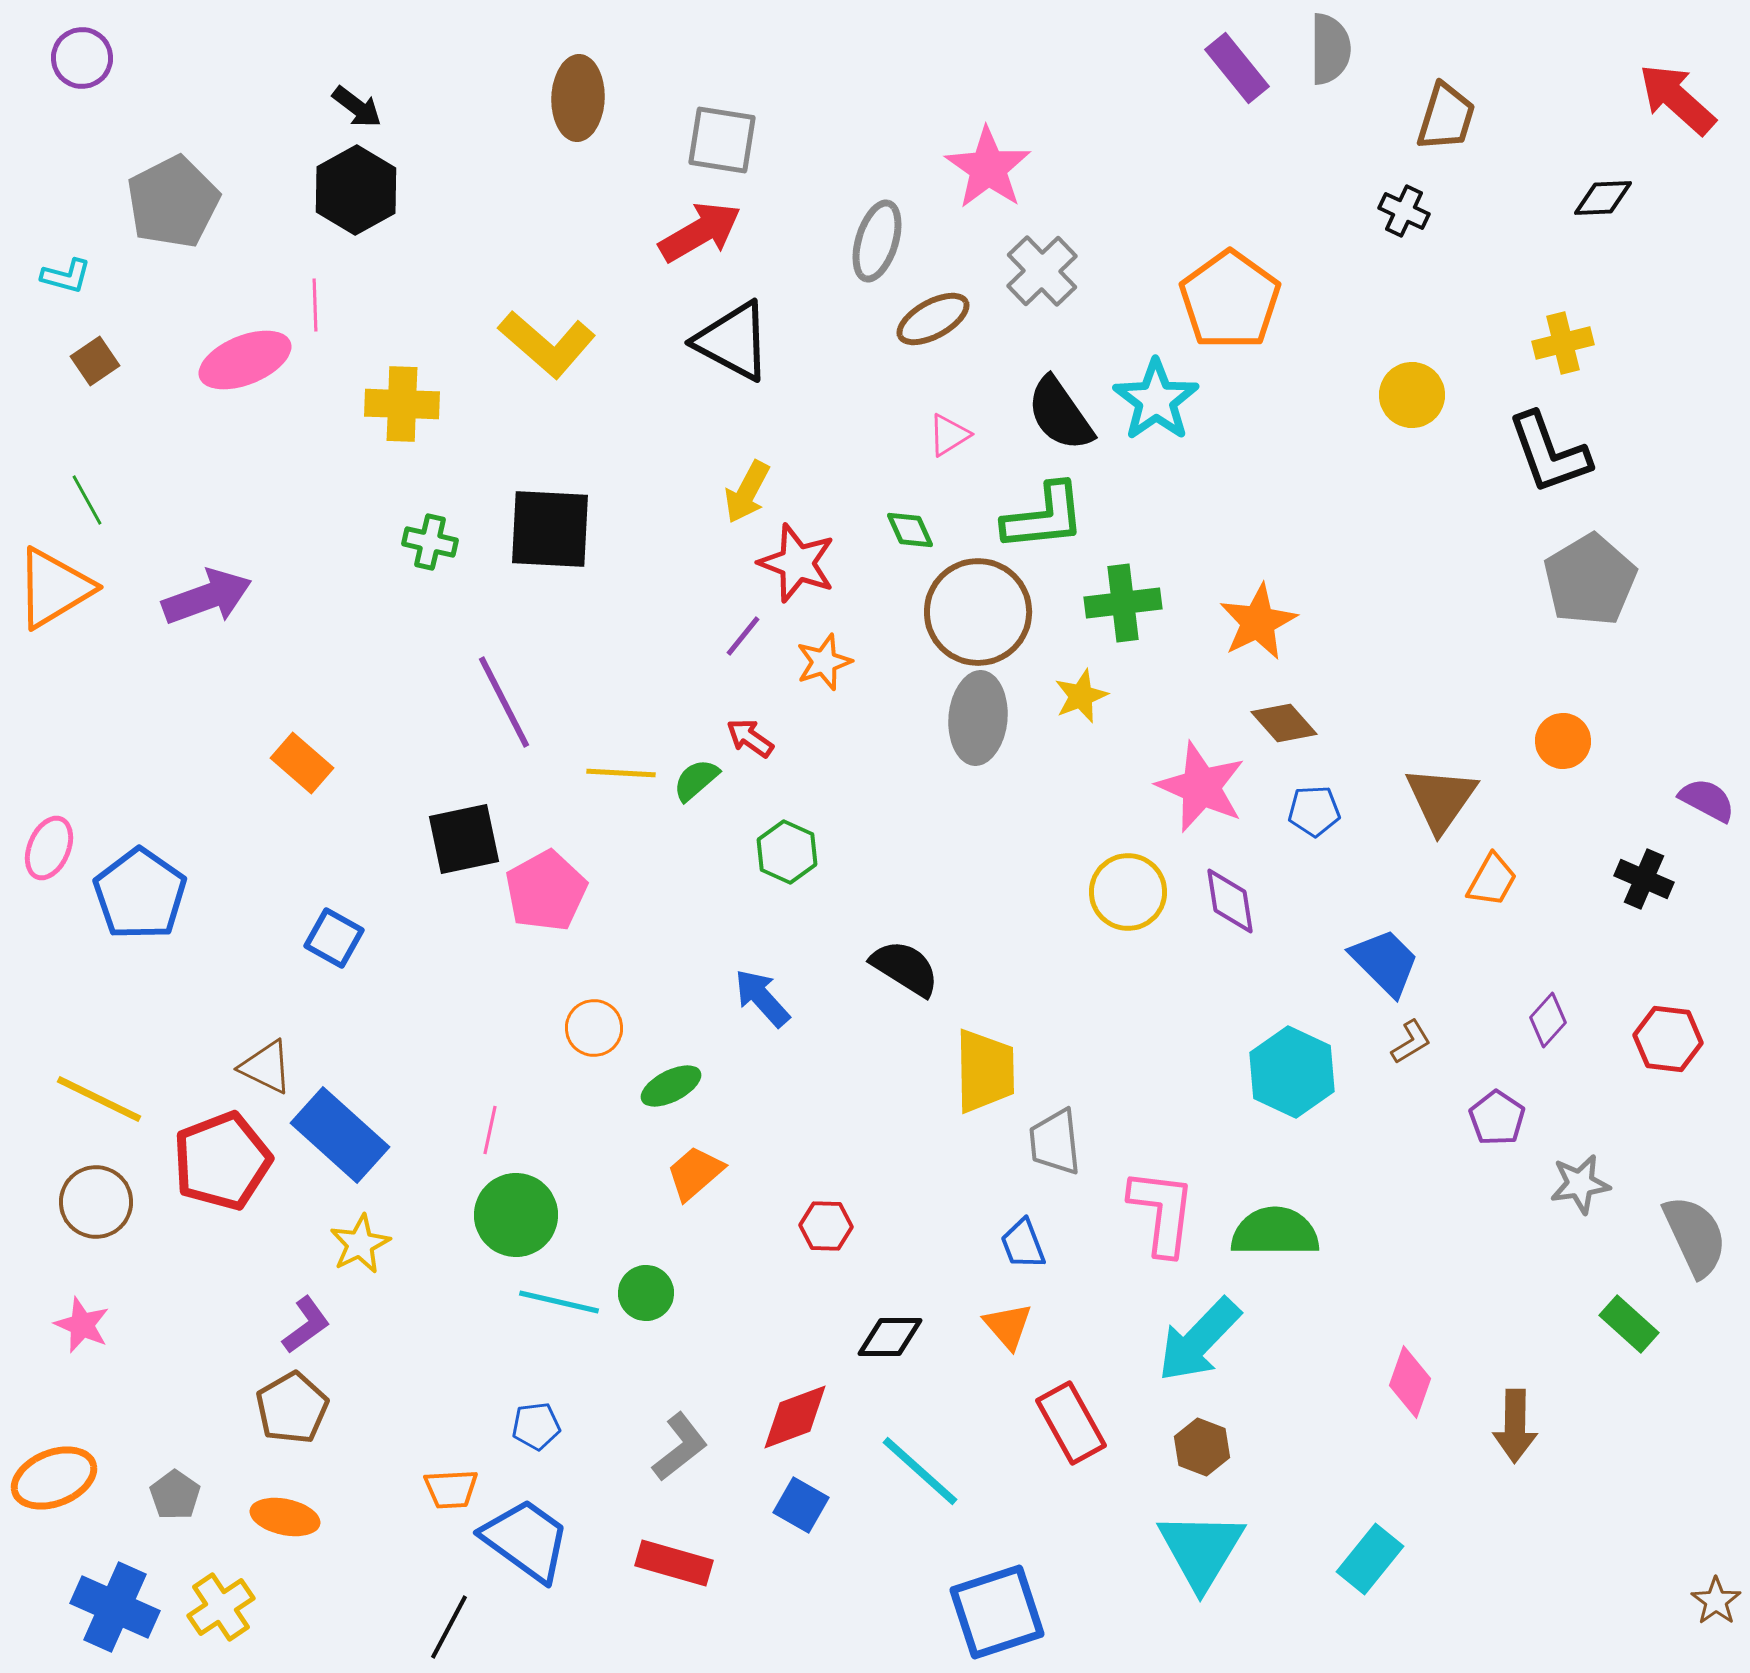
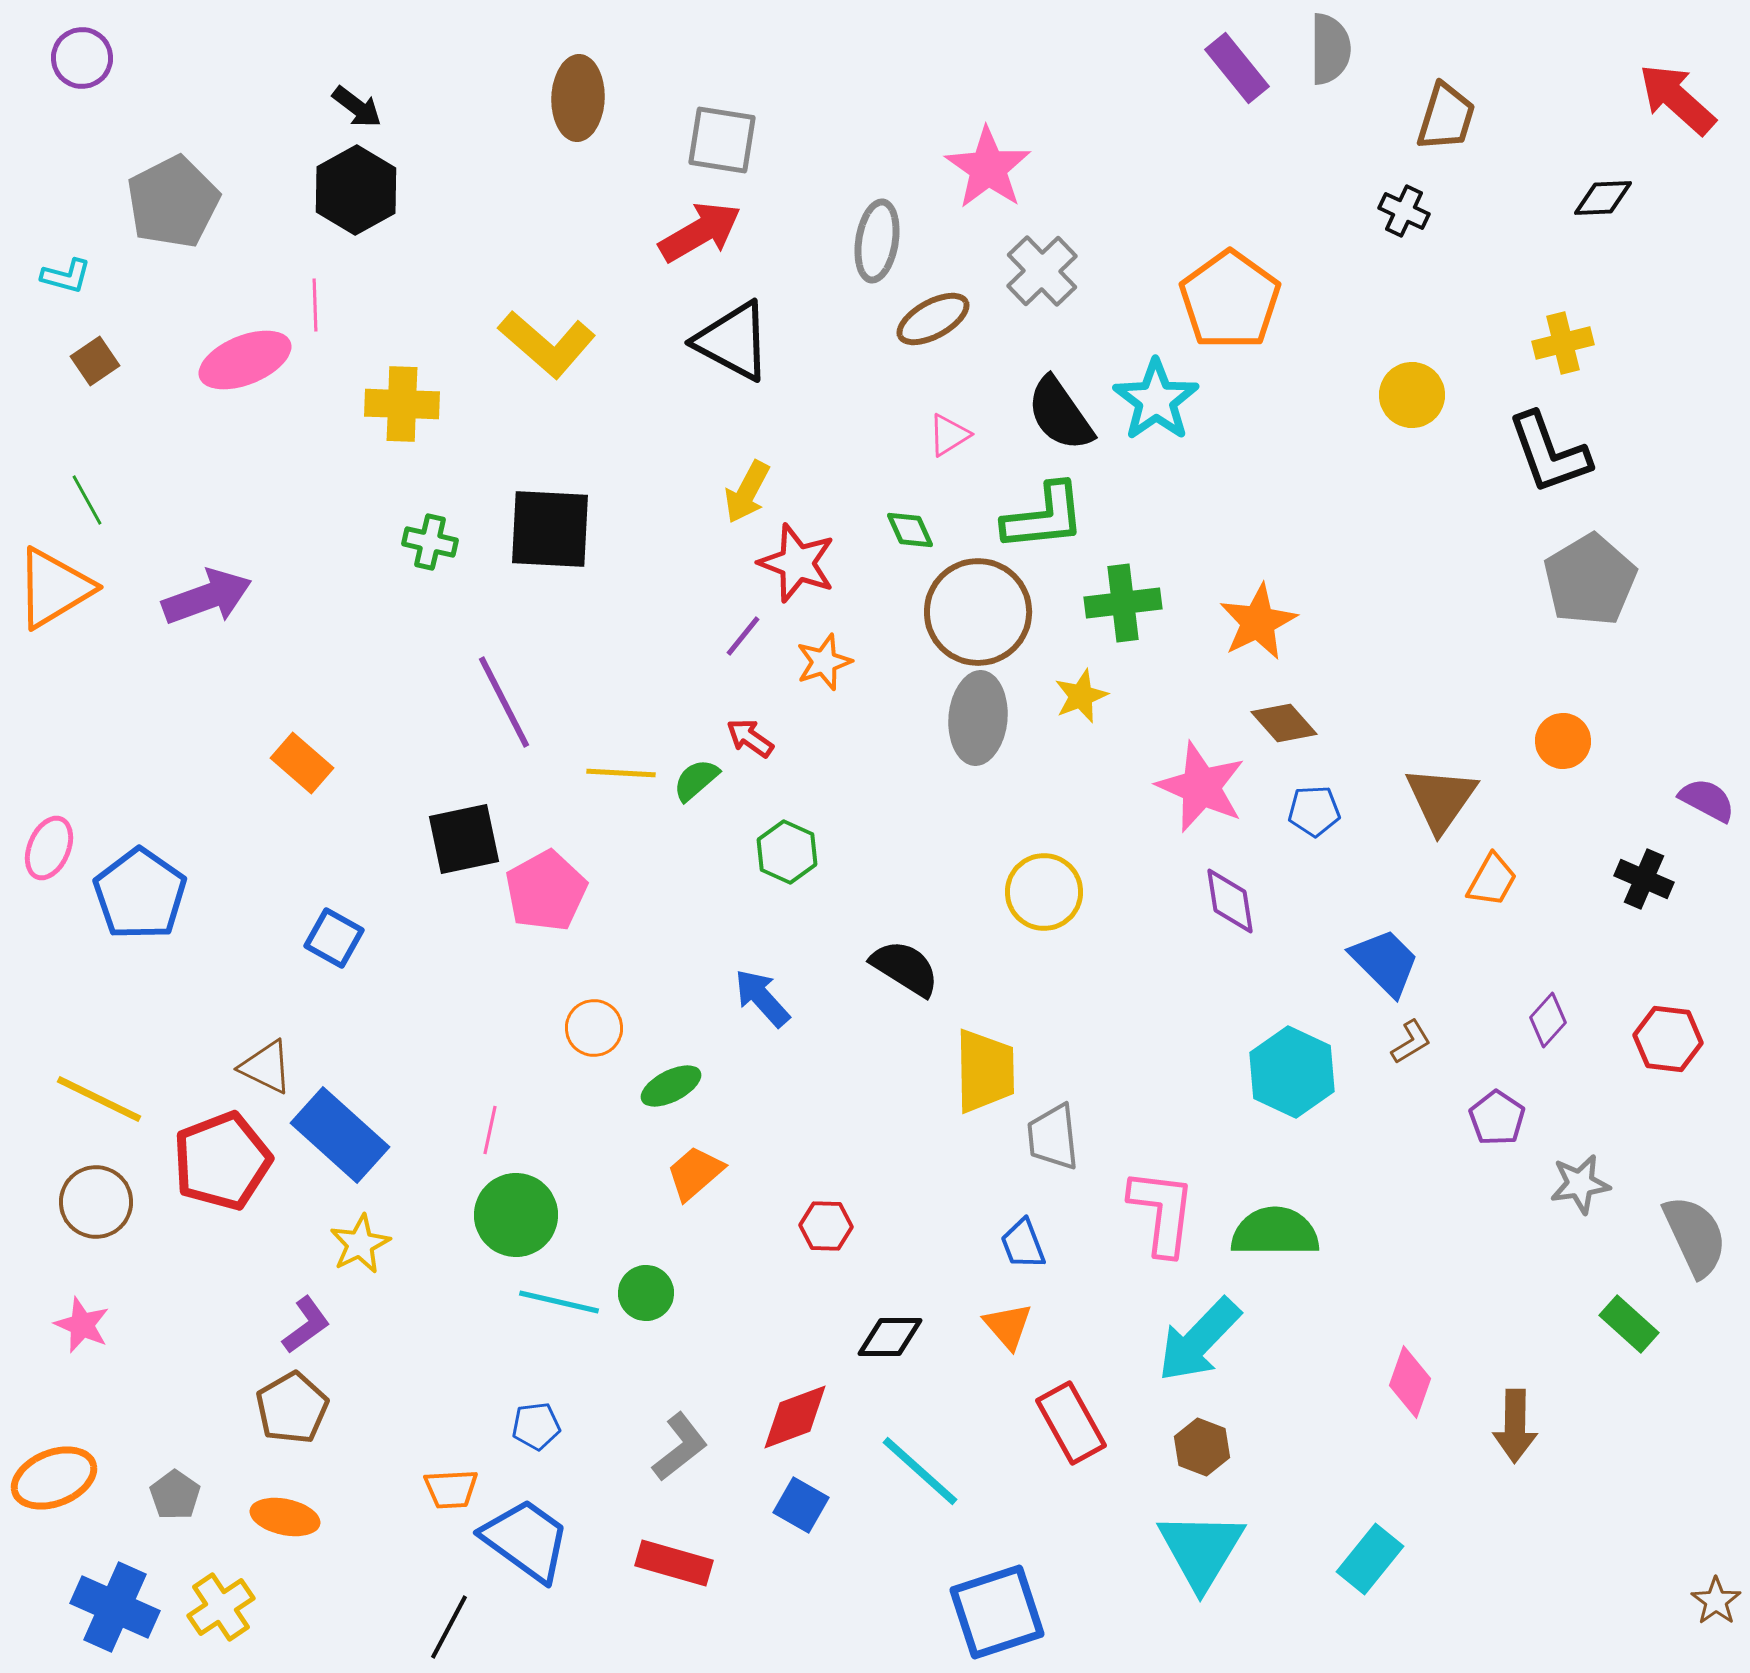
gray ellipse at (877, 241): rotated 8 degrees counterclockwise
yellow circle at (1128, 892): moved 84 px left
gray trapezoid at (1055, 1142): moved 2 px left, 5 px up
